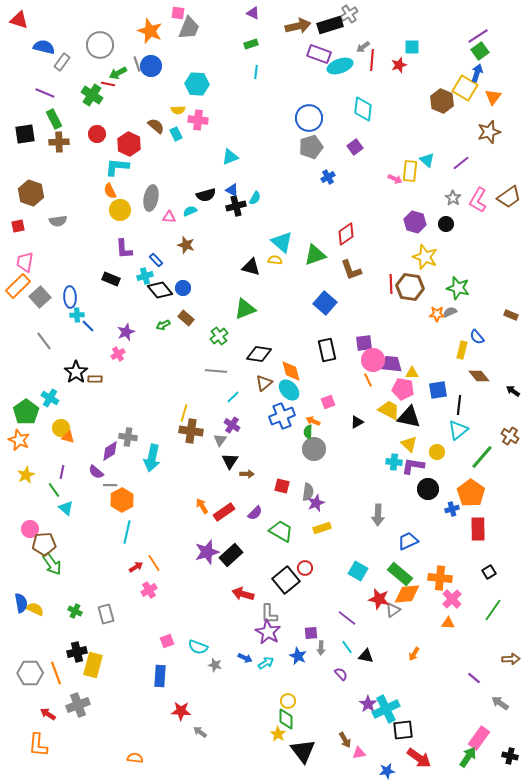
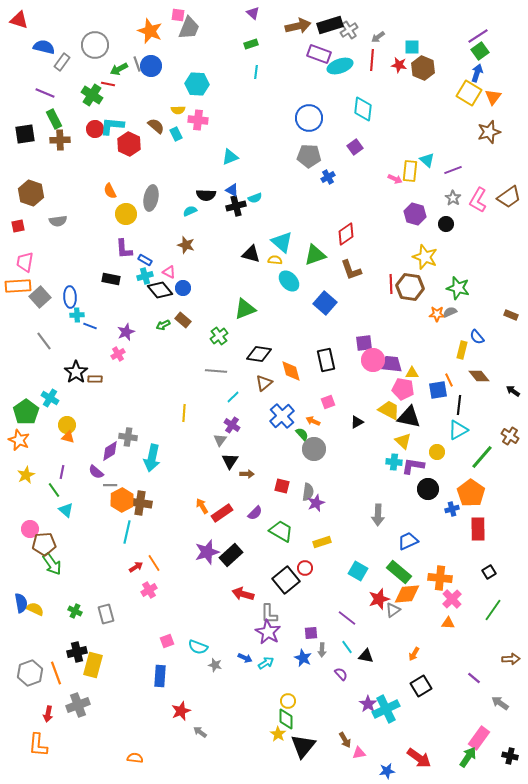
pink square at (178, 13): moved 2 px down
purple triangle at (253, 13): rotated 16 degrees clockwise
gray cross at (349, 14): moved 16 px down
gray circle at (100, 45): moved 5 px left
gray arrow at (363, 47): moved 15 px right, 10 px up
red star at (399, 65): rotated 28 degrees clockwise
green arrow at (118, 73): moved 1 px right, 4 px up
yellow square at (465, 88): moved 4 px right, 5 px down
brown hexagon at (442, 101): moved 19 px left, 33 px up
red circle at (97, 134): moved 2 px left, 5 px up
brown cross at (59, 142): moved 1 px right, 2 px up
gray pentagon at (311, 147): moved 2 px left, 9 px down; rotated 20 degrees clockwise
purple line at (461, 163): moved 8 px left, 7 px down; rotated 18 degrees clockwise
cyan L-shape at (117, 167): moved 5 px left, 41 px up
black semicircle at (206, 195): rotated 18 degrees clockwise
cyan semicircle at (255, 198): rotated 40 degrees clockwise
yellow circle at (120, 210): moved 6 px right, 4 px down
pink triangle at (169, 217): moved 55 px down; rotated 24 degrees clockwise
purple hexagon at (415, 222): moved 8 px up
blue rectangle at (156, 260): moved 11 px left; rotated 16 degrees counterclockwise
black triangle at (251, 267): moved 13 px up
black rectangle at (111, 279): rotated 12 degrees counterclockwise
orange rectangle at (18, 286): rotated 40 degrees clockwise
brown rectangle at (186, 318): moved 3 px left, 2 px down
blue line at (88, 326): moved 2 px right; rotated 24 degrees counterclockwise
black rectangle at (327, 350): moved 1 px left, 10 px down
orange line at (368, 380): moved 81 px right
cyan ellipse at (289, 390): moved 109 px up
yellow line at (184, 413): rotated 12 degrees counterclockwise
blue cross at (282, 416): rotated 20 degrees counterclockwise
yellow circle at (61, 428): moved 6 px right, 3 px up
cyan triangle at (458, 430): rotated 10 degrees clockwise
brown cross at (191, 431): moved 51 px left, 72 px down
green semicircle at (308, 432): moved 6 px left, 2 px down; rotated 136 degrees clockwise
yellow triangle at (409, 444): moved 6 px left, 3 px up
cyan triangle at (66, 508): moved 2 px down
red rectangle at (224, 512): moved 2 px left, 1 px down
yellow rectangle at (322, 528): moved 14 px down
green rectangle at (400, 574): moved 1 px left, 2 px up
red star at (379, 599): rotated 30 degrees counterclockwise
gray arrow at (321, 648): moved 1 px right, 2 px down
blue star at (298, 656): moved 5 px right, 2 px down
gray hexagon at (30, 673): rotated 20 degrees counterclockwise
red star at (181, 711): rotated 24 degrees counterclockwise
red arrow at (48, 714): rotated 112 degrees counterclockwise
black square at (403, 730): moved 18 px right, 44 px up; rotated 25 degrees counterclockwise
black triangle at (303, 751): moved 5 px up; rotated 16 degrees clockwise
